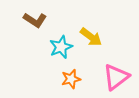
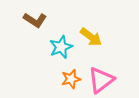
pink triangle: moved 15 px left, 3 px down
